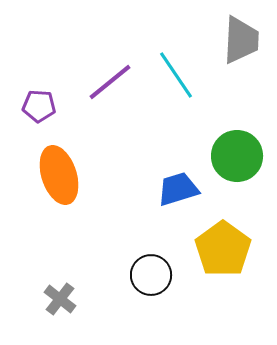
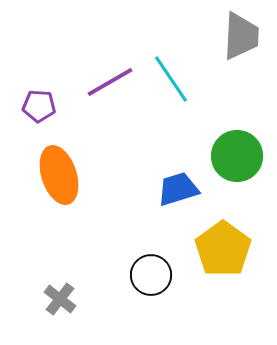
gray trapezoid: moved 4 px up
cyan line: moved 5 px left, 4 px down
purple line: rotated 9 degrees clockwise
